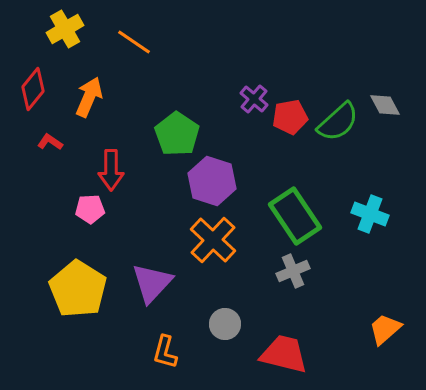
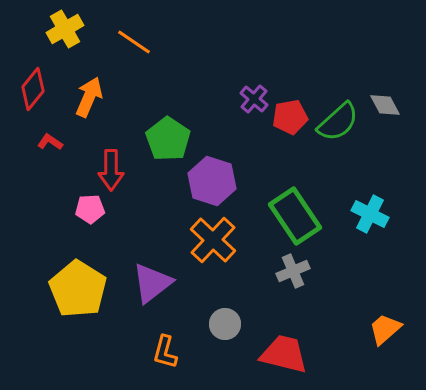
green pentagon: moved 9 px left, 5 px down
cyan cross: rotated 6 degrees clockwise
purple triangle: rotated 9 degrees clockwise
